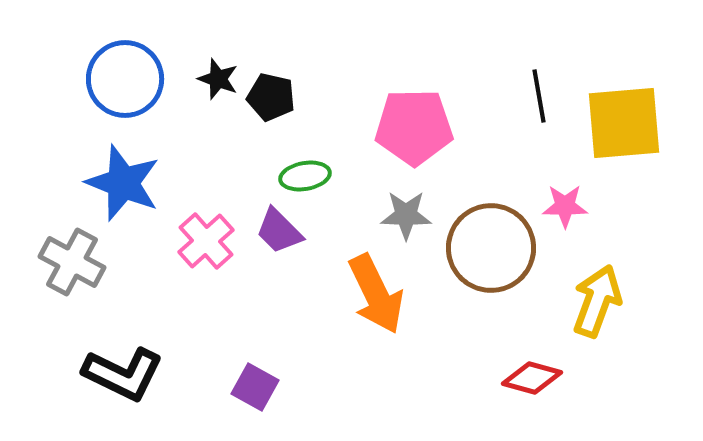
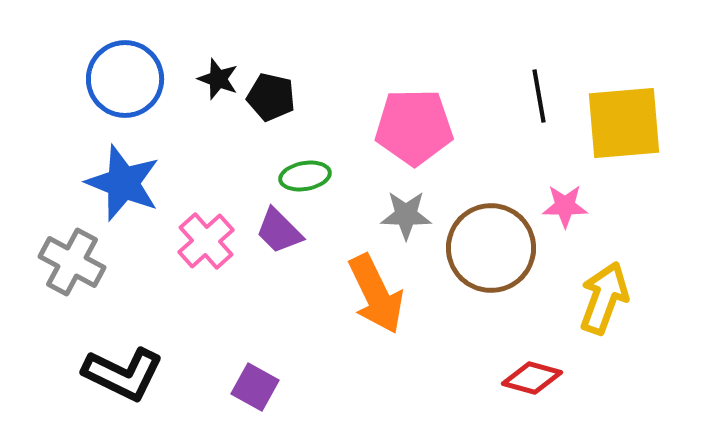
yellow arrow: moved 7 px right, 3 px up
